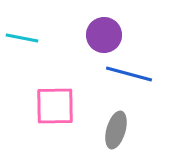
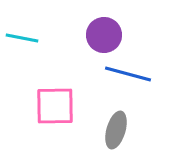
blue line: moved 1 px left
